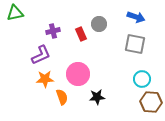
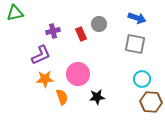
blue arrow: moved 1 px right, 1 px down
